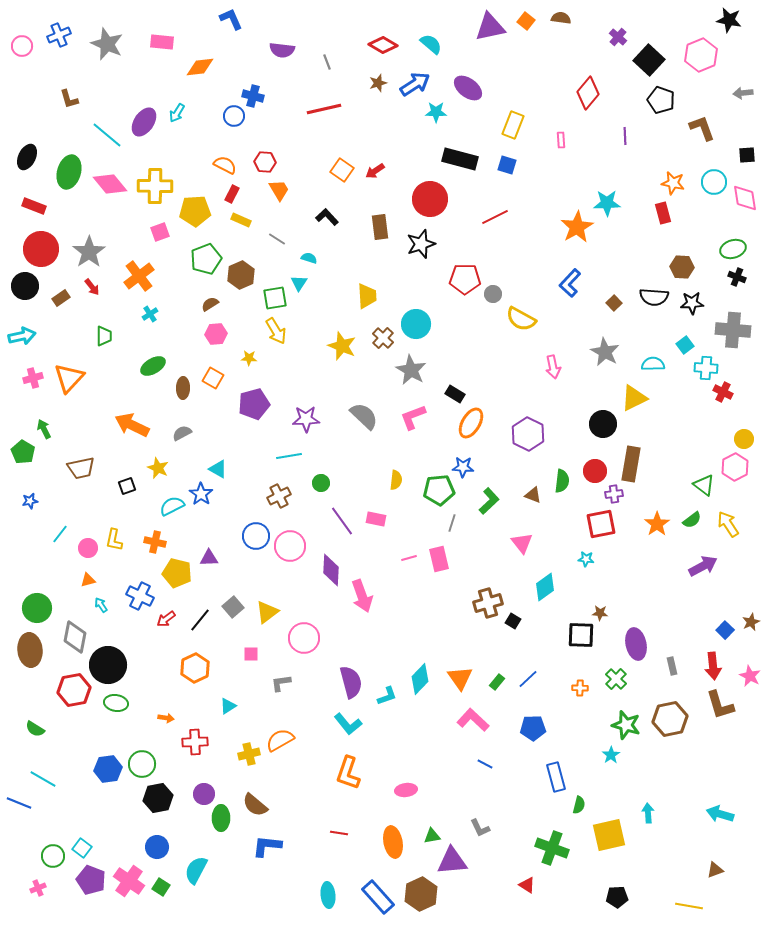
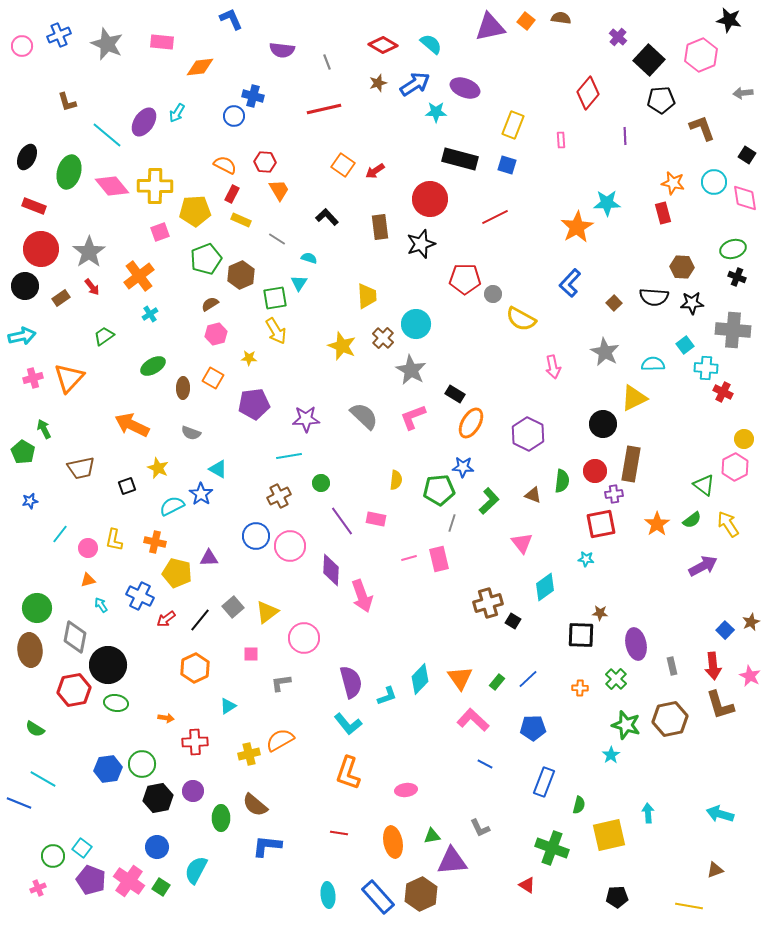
purple ellipse at (468, 88): moved 3 px left; rotated 16 degrees counterclockwise
brown L-shape at (69, 99): moved 2 px left, 3 px down
black pentagon at (661, 100): rotated 24 degrees counterclockwise
black square at (747, 155): rotated 36 degrees clockwise
orange square at (342, 170): moved 1 px right, 5 px up
pink diamond at (110, 184): moved 2 px right, 2 px down
pink hexagon at (216, 334): rotated 10 degrees counterclockwise
green trapezoid at (104, 336): rotated 125 degrees counterclockwise
purple pentagon at (254, 404): rotated 8 degrees clockwise
gray semicircle at (182, 433): moved 9 px right; rotated 132 degrees counterclockwise
blue rectangle at (556, 777): moved 12 px left, 5 px down; rotated 36 degrees clockwise
purple circle at (204, 794): moved 11 px left, 3 px up
